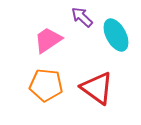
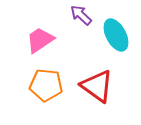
purple arrow: moved 1 px left, 2 px up
pink trapezoid: moved 8 px left
red triangle: moved 2 px up
